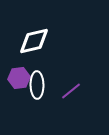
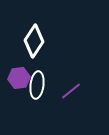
white diamond: rotated 44 degrees counterclockwise
white ellipse: rotated 8 degrees clockwise
